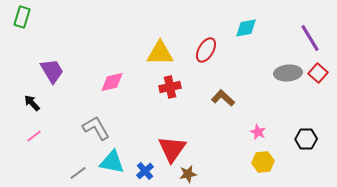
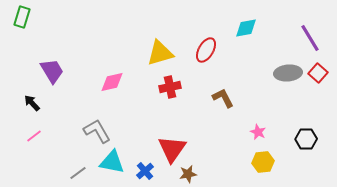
yellow triangle: rotated 16 degrees counterclockwise
brown L-shape: rotated 20 degrees clockwise
gray L-shape: moved 1 px right, 3 px down
